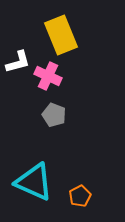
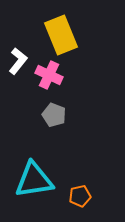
white L-shape: moved 1 px up; rotated 36 degrees counterclockwise
pink cross: moved 1 px right, 1 px up
cyan triangle: moved 2 px up; rotated 33 degrees counterclockwise
orange pentagon: rotated 15 degrees clockwise
